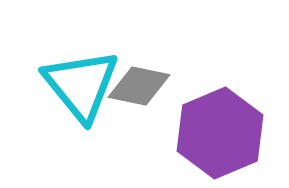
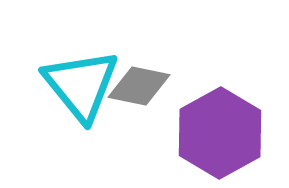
purple hexagon: rotated 6 degrees counterclockwise
